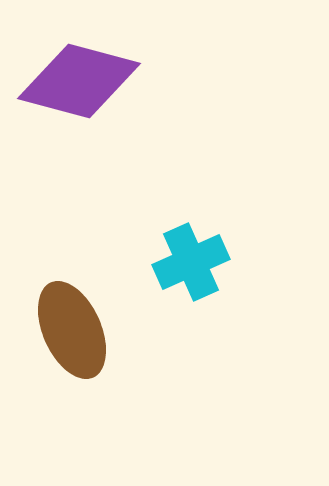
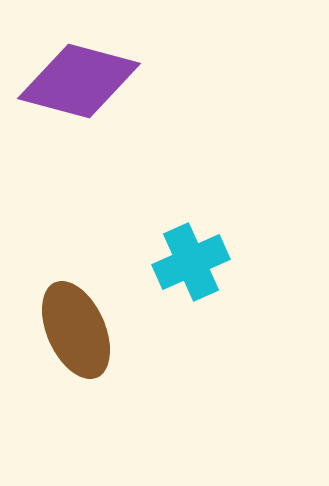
brown ellipse: moved 4 px right
